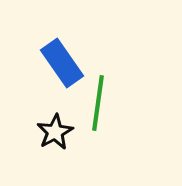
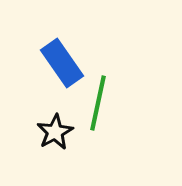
green line: rotated 4 degrees clockwise
